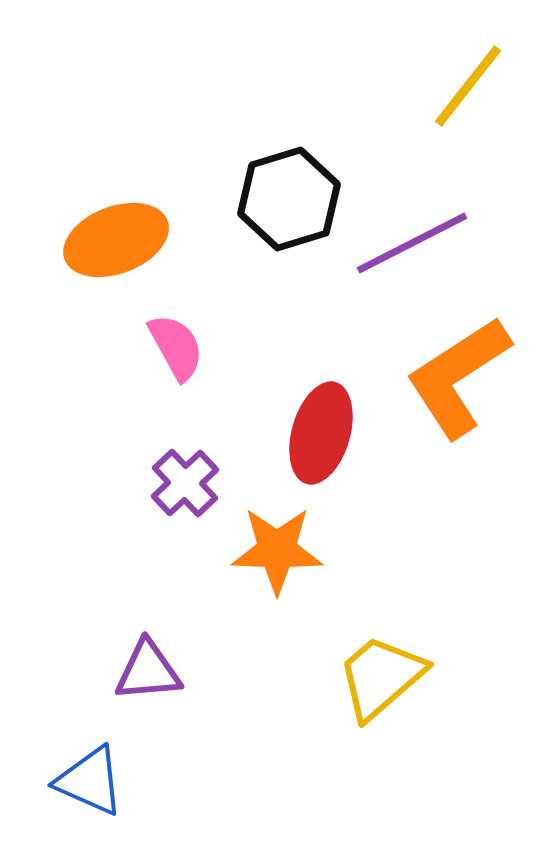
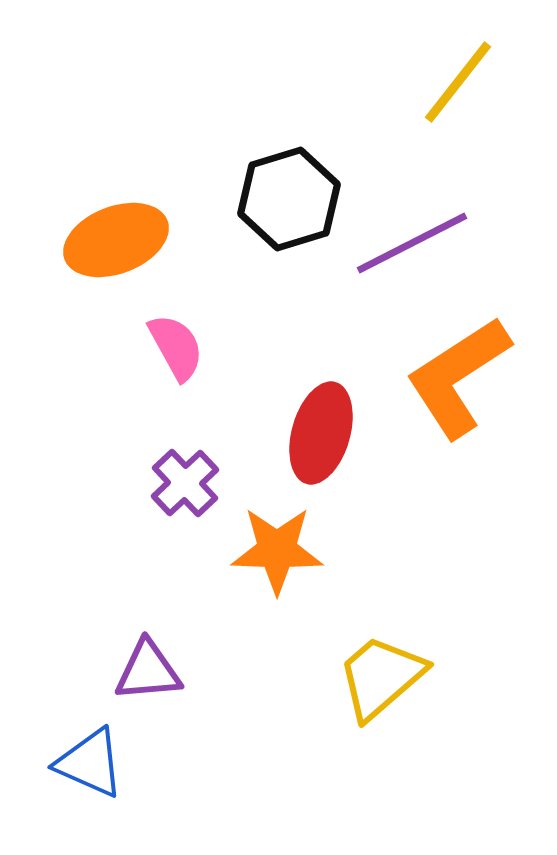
yellow line: moved 10 px left, 4 px up
blue triangle: moved 18 px up
